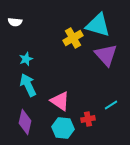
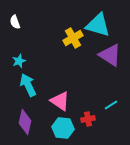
white semicircle: rotated 64 degrees clockwise
purple triangle: moved 4 px right; rotated 15 degrees counterclockwise
cyan star: moved 7 px left, 2 px down
